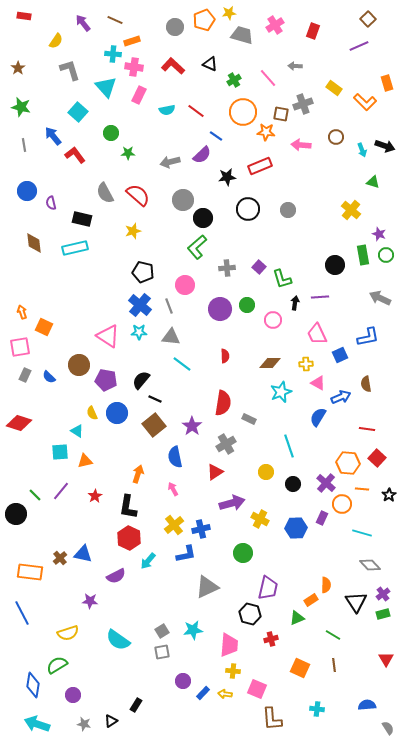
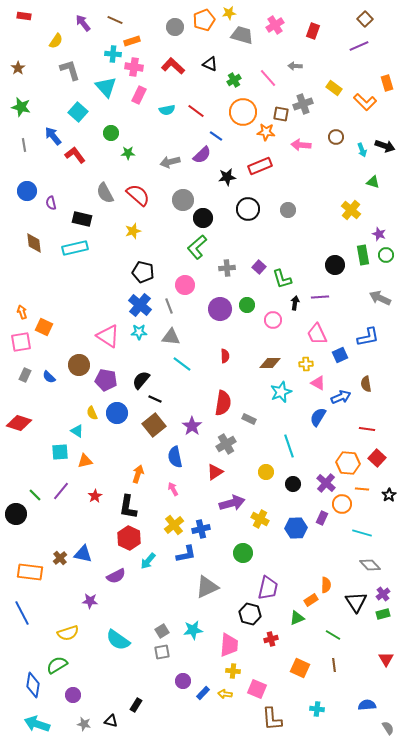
brown square at (368, 19): moved 3 px left
pink square at (20, 347): moved 1 px right, 5 px up
black triangle at (111, 721): rotated 48 degrees clockwise
